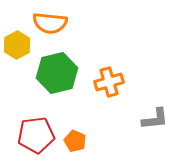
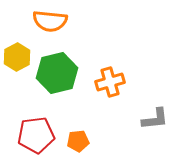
orange semicircle: moved 2 px up
yellow hexagon: moved 12 px down
orange cross: moved 1 px right
orange pentagon: moved 3 px right; rotated 30 degrees counterclockwise
